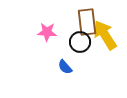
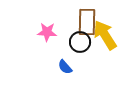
brown rectangle: rotated 8 degrees clockwise
